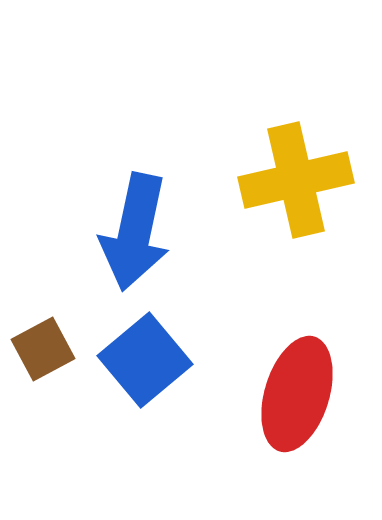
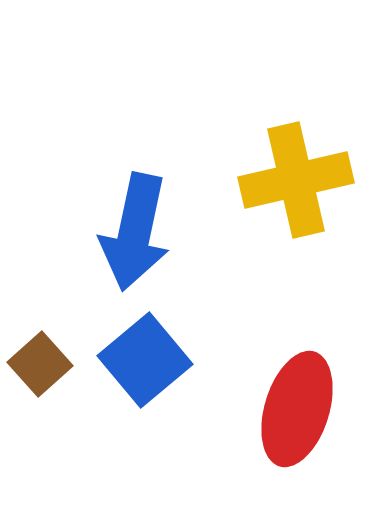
brown square: moved 3 px left, 15 px down; rotated 14 degrees counterclockwise
red ellipse: moved 15 px down
